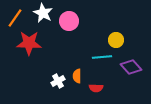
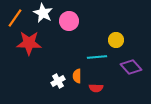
cyan line: moved 5 px left
